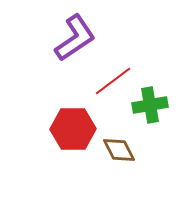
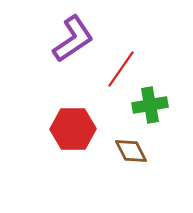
purple L-shape: moved 2 px left, 1 px down
red line: moved 8 px right, 12 px up; rotated 18 degrees counterclockwise
brown diamond: moved 12 px right, 1 px down
